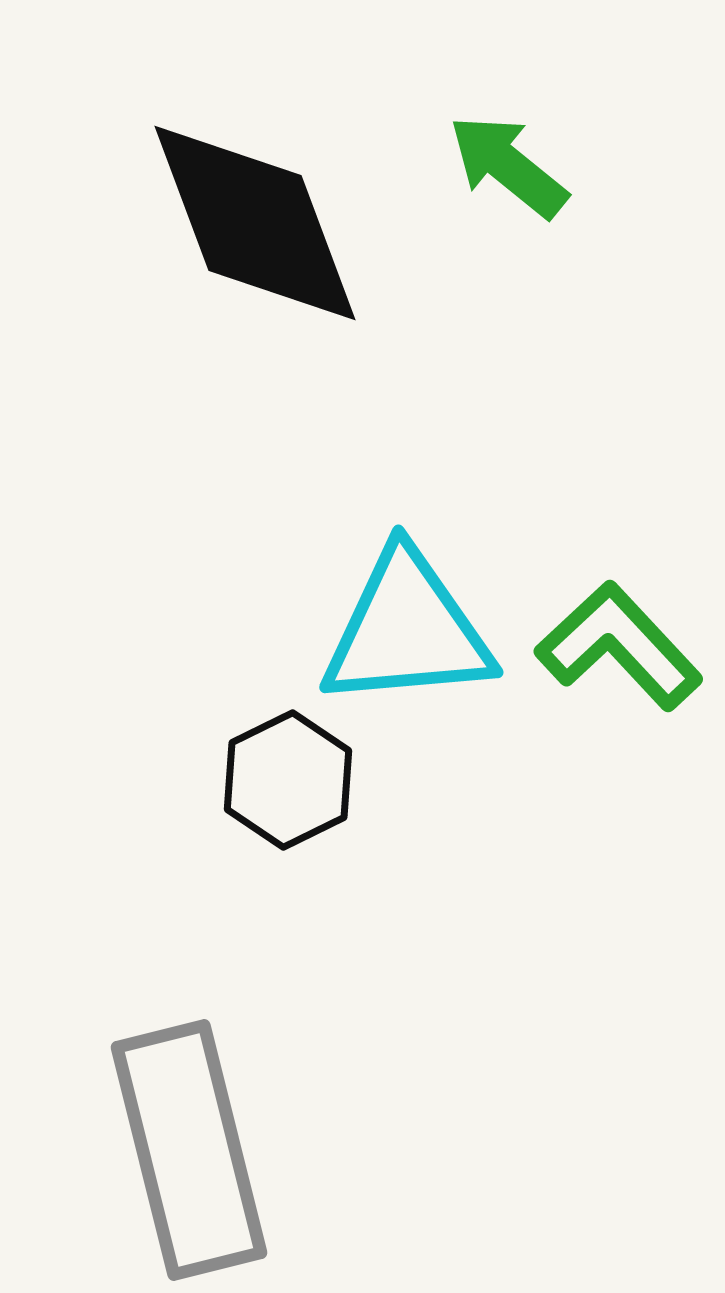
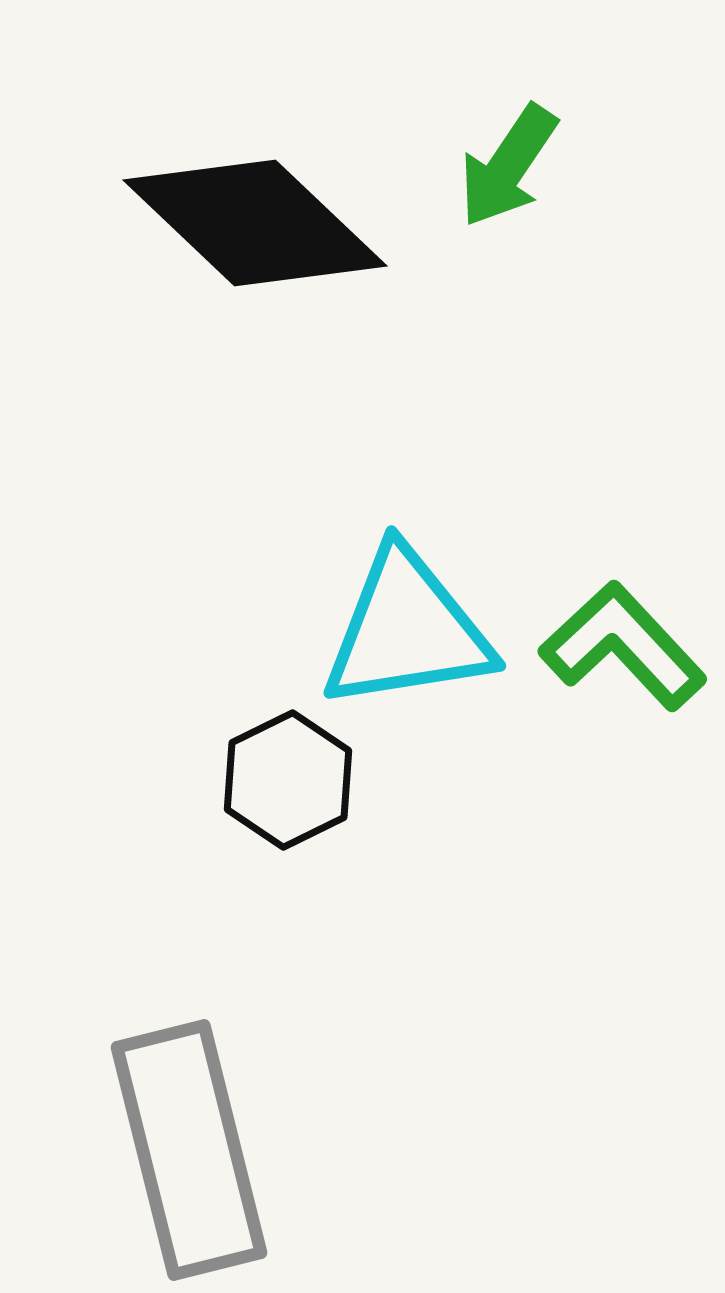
green arrow: rotated 95 degrees counterclockwise
black diamond: rotated 26 degrees counterclockwise
cyan triangle: rotated 4 degrees counterclockwise
green L-shape: moved 4 px right
